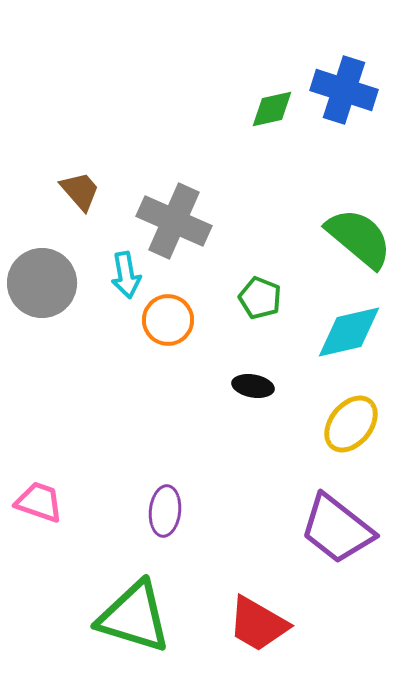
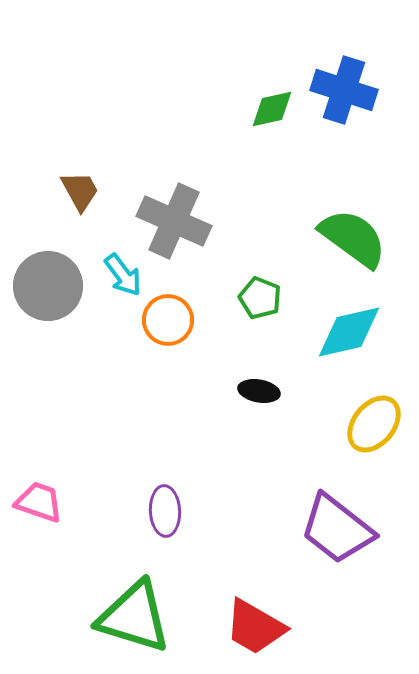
brown trapezoid: rotated 12 degrees clockwise
green semicircle: moved 6 px left; rotated 4 degrees counterclockwise
cyan arrow: moved 3 px left; rotated 27 degrees counterclockwise
gray circle: moved 6 px right, 3 px down
black ellipse: moved 6 px right, 5 px down
yellow ellipse: moved 23 px right
purple ellipse: rotated 9 degrees counterclockwise
red trapezoid: moved 3 px left, 3 px down
